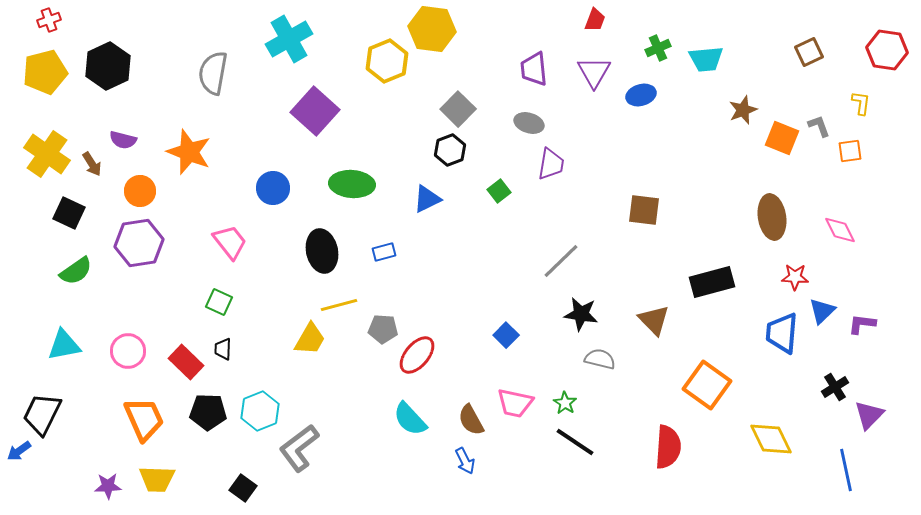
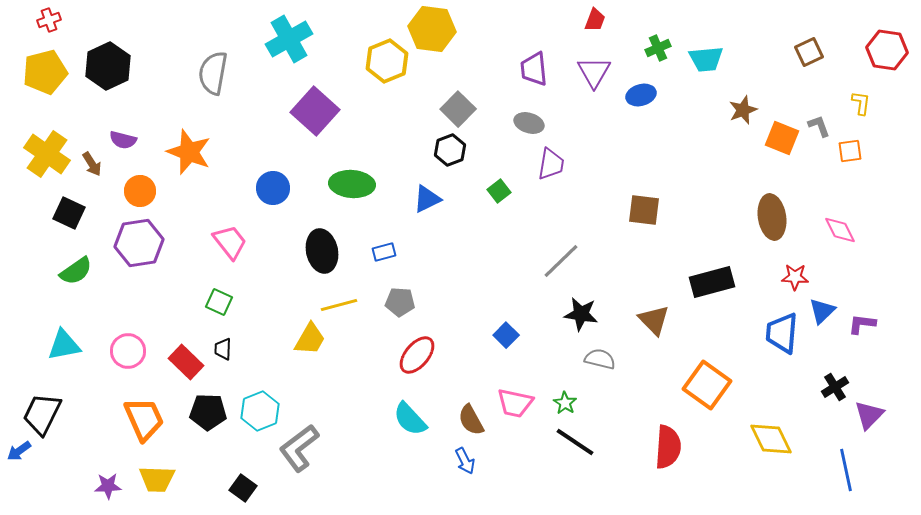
gray pentagon at (383, 329): moved 17 px right, 27 px up
